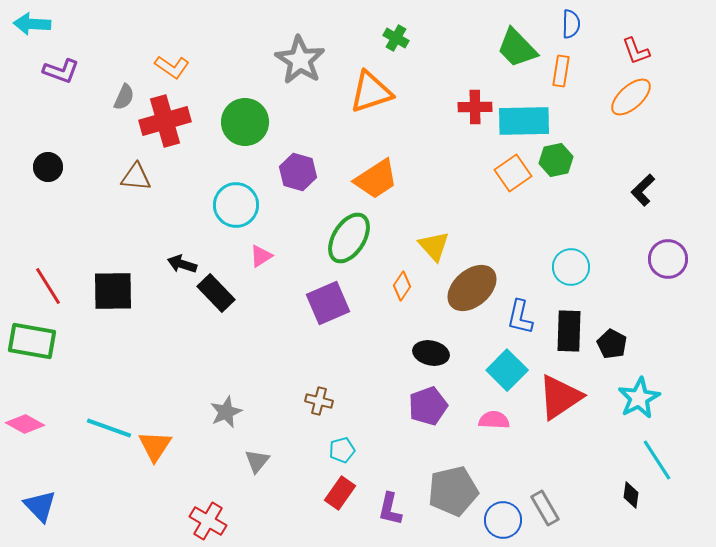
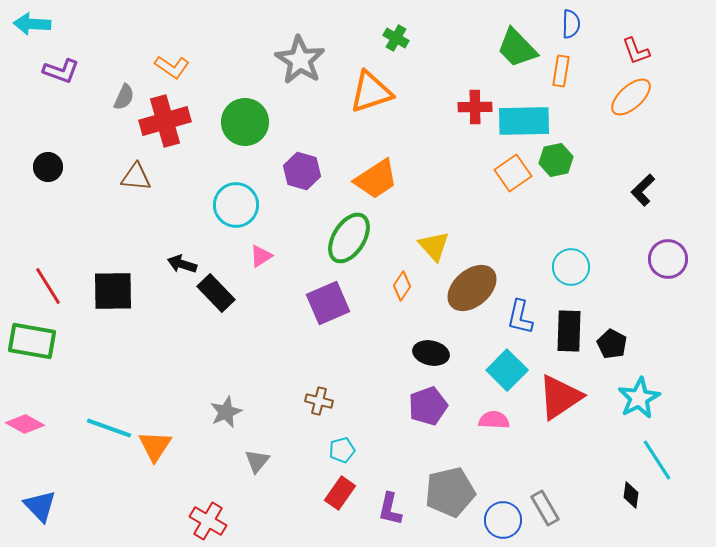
purple hexagon at (298, 172): moved 4 px right, 1 px up
gray pentagon at (453, 491): moved 3 px left, 1 px down
